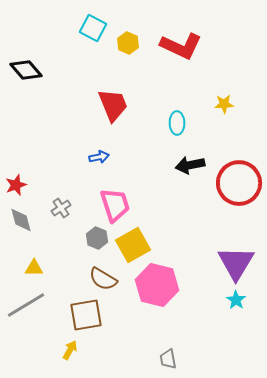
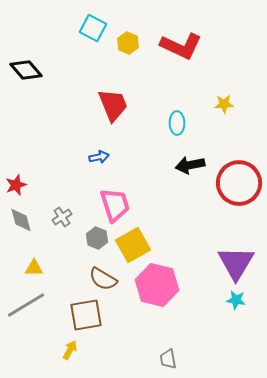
gray cross: moved 1 px right, 9 px down
cyan star: rotated 24 degrees counterclockwise
